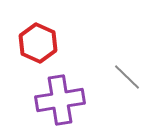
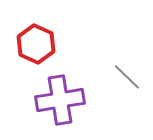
red hexagon: moved 2 px left, 1 px down
